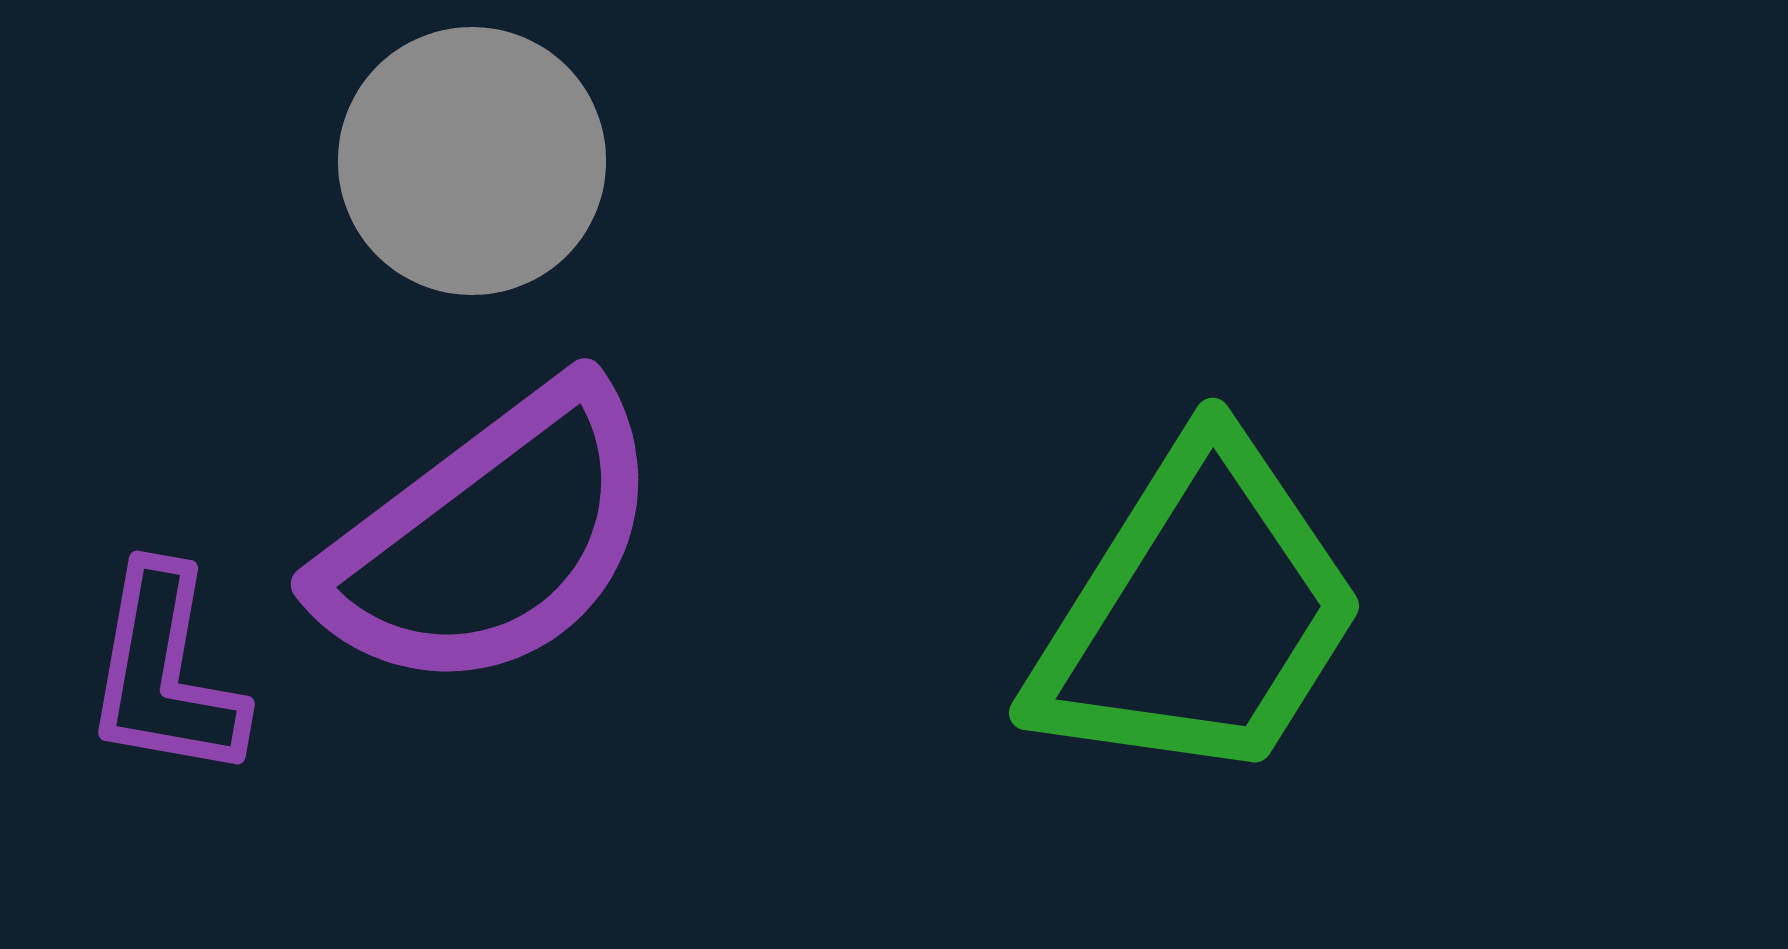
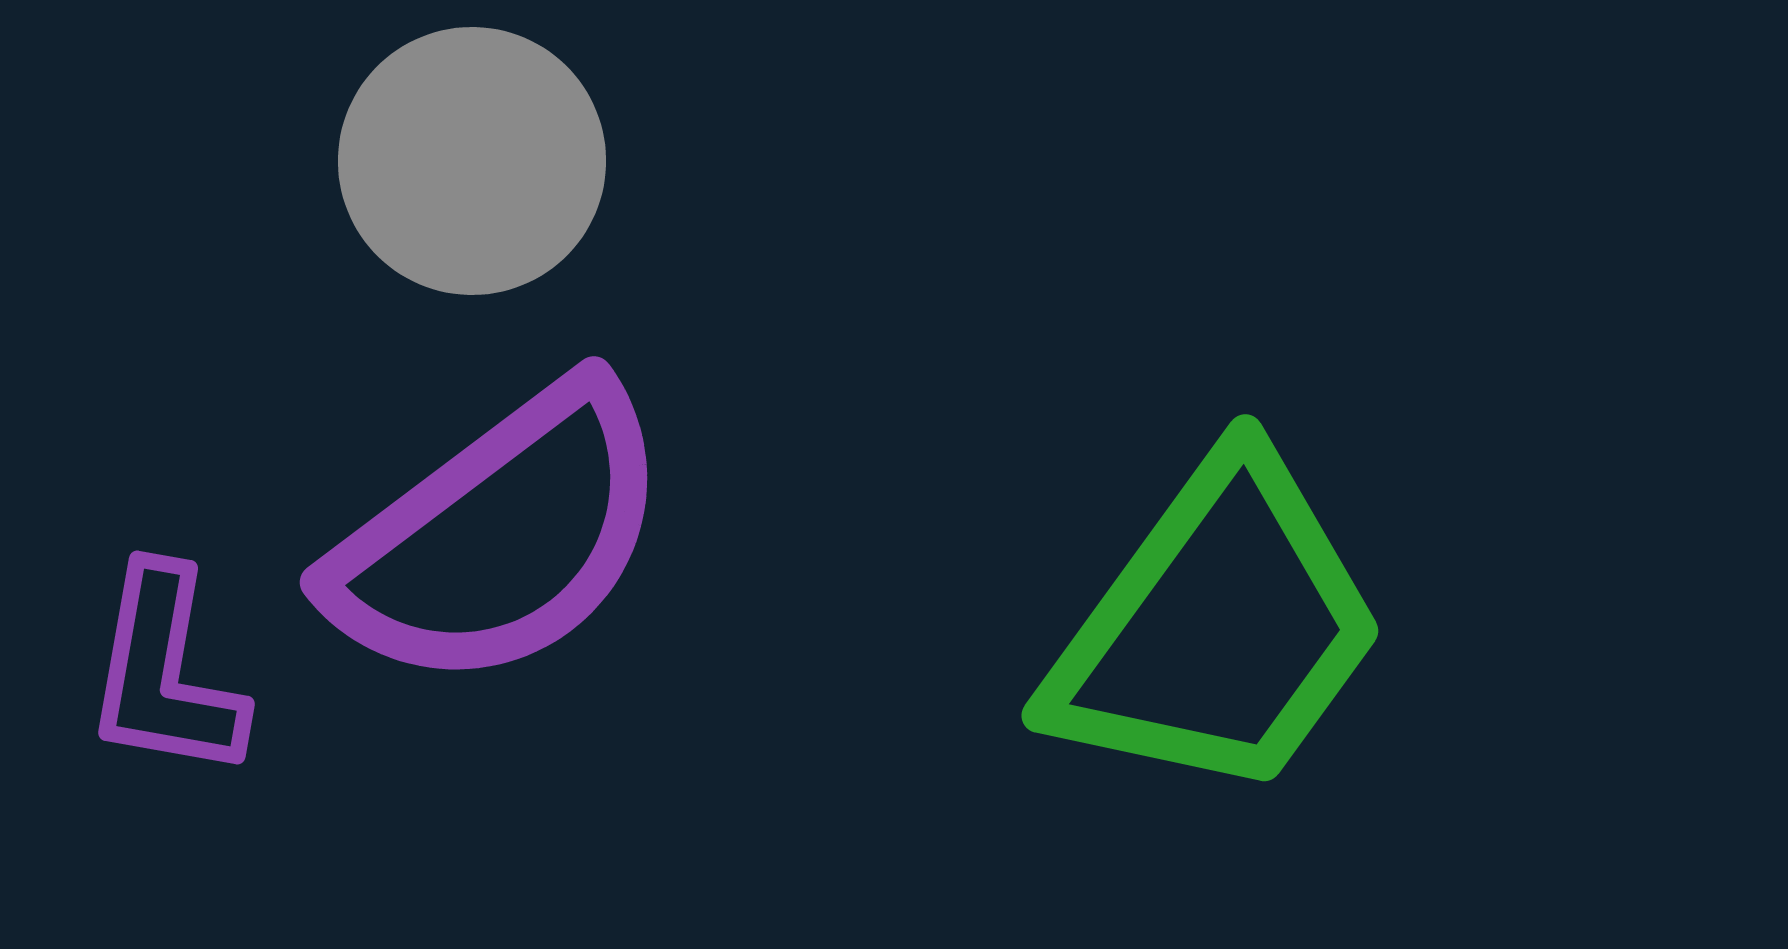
purple semicircle: moved 9 px right, 2 px up
green trapezoid: moved 19 px right, 15 px down; rotated 4 degrees clockwise
